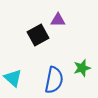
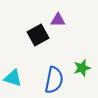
cyan triangle: rotated 24 degrees counterclockwise
